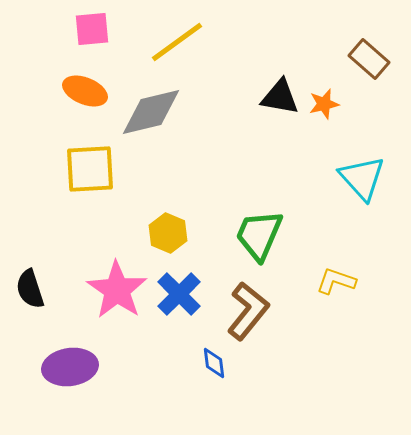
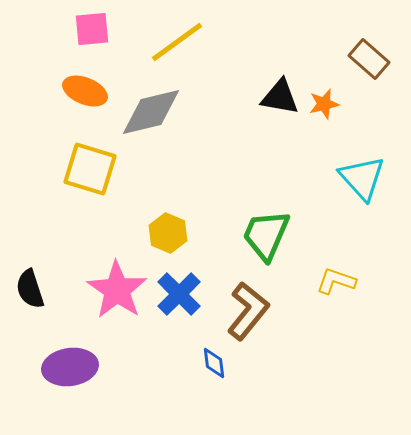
yellow square: rotated 20 degrees clockwise
green trapezoid: moved 7 px right
